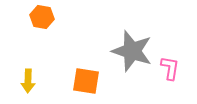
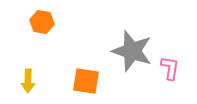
orange hexagon: moved 5 px down
